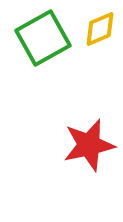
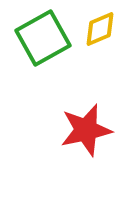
red star: moved 3 px left, 15 px up
